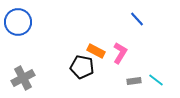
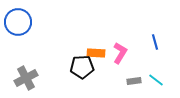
blue line: moved 18 px right, 23 px down; rotated 28 degrees clockwise
orange rectangle: moved 2 px down; rotated 24 degrees counterclockwise
black pentagon: rotated 15 degrees counterclockwise
gray cross: moved 3 px right
